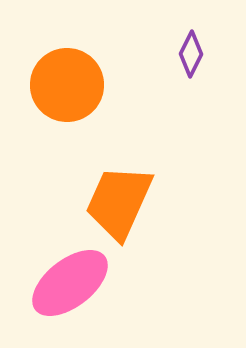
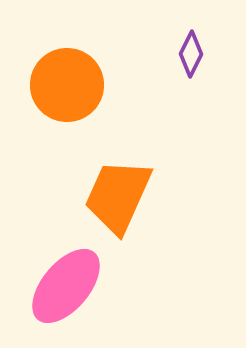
orange trapezoid: moved 1 px left, 6 px up
pink ellipse: moved 4 px left, 3 px down; rotated 12 degrees counterclockwise
